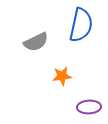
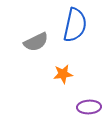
blue semicircle: moved 6 px left
orange star: moved 1 px right, 2 px up
